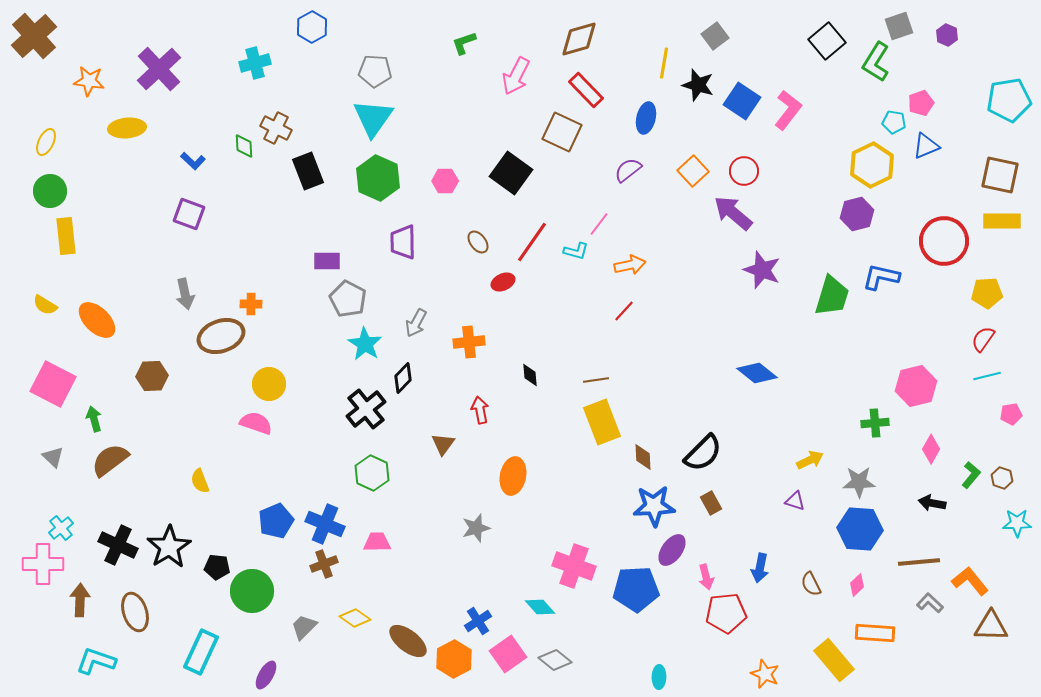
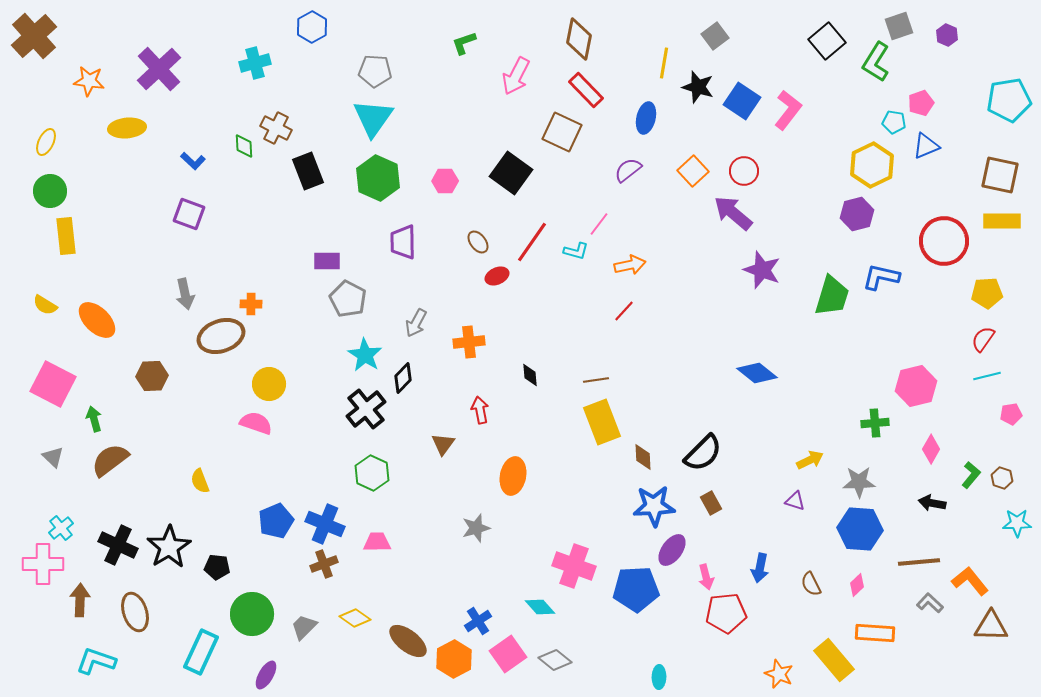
brown diamond at (579, 39): rotated 63 degrees counterclockwise
black star at (698, 85): moved 2 px down
red ellipse at (503, 282): moved 6 px left, 6 px up
cyan star at (365, 344): moved 11 px down
green circle at (252, 591): moved 23 px down
orange star at (765, 674): moved 14 px right
